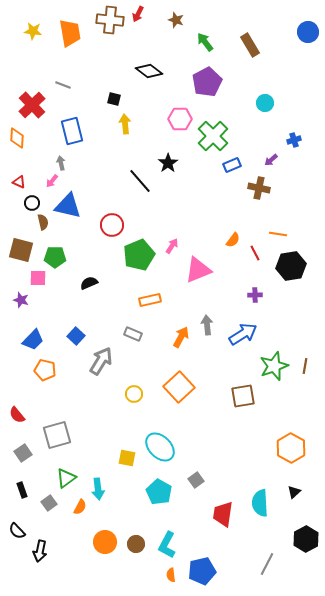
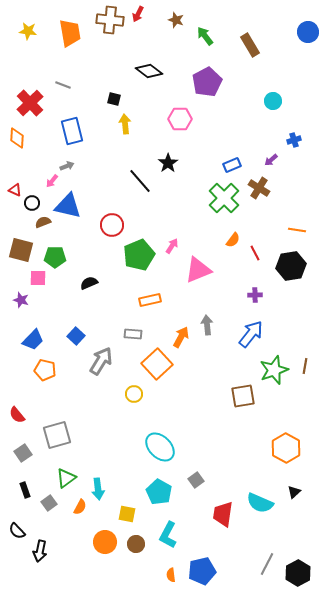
yellow star at (33, 31): moved 5 px left
green arrow at (205, 42): moved 6 px up
cyan circle at (265, 103): moved 8 px right, 2 px up
red cross at (32, 105): moved 2 px left, 2 px up
green cross at (213, 136): moved 11 px right, 62 px down
gray arrow at (61, 163): moved 6 px right, 3 px down; rotated 80 degrees clockwise
red triangle at (19, 182): moved 4 px left, 8 px down
brown cross at (259, 188): rotated 20 degrees clockwise
brown semicircle at (43, 222): rotated 98 degrees counterclockwise
orange line at (278, 234): moved 19 px right, 4 px up
gray rectangle at (133, 334): rotated 18 degrees counterclockwise
blue arrow at (243, 334): moved 8 px right; rotated 20 degrees counterclockwise
green star at (274, 366): moved 4 px down
orange square at (179, 387): moved 22 px left, 23 px up
orange hexagon at (291, 448): moved 5 px left
yellow square at (127, 458): moved 56 px down
black rectangle at (22, 490): moved 3 px right
cyan semicircle at (260, 503): rotated 64 degrees counterclockwise
black hexagon at (306, 539): moved 8 px left, 34 px down
cyan L-shape at (167, 545): moved 1 px right, 10 px up
